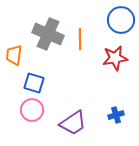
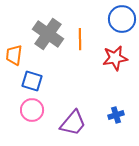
blue circle: moved 1 px right, 1 px up
gray cross: rotated 12 degrees clockwise
blue square: moved 2 px left, 2 px up
purple trapezoid: rotated 16 degrees counterclockwise
